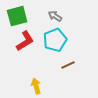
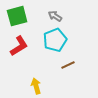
red L-shape: moved 6 px left, 5 px down
